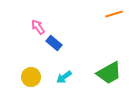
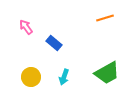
orange line: moved 9 px left, 4 px down
pink arrow: moved 12 px left
green trapezoid: moved 2 px left
cyan arrow: rotated 35 degrees counterclockwise
